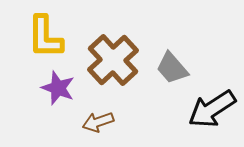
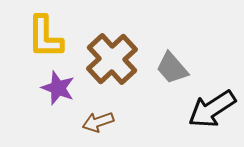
brown cross: moved 1 px left, 1 px up
